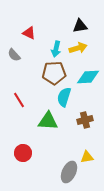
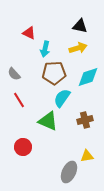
black triangle: rotated 21 degrees clockwise
cyan arrow: moved 11 px left
gray semicircle: moved 19 px down
cyan diamond: rotated 15 degrees counterclockwise
cyan semicircle: moved 2 px left, 1 px down; rotated 18 degrees clockwise
green triangle: rotated 20 degrees clockwise
red circle: moved 6 px up
yellow triangle: moved 1 px up
